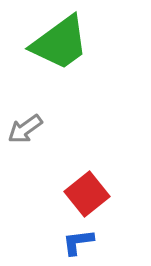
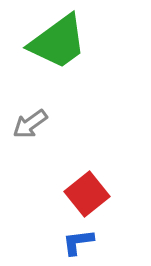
green trapezoid: moved 2 px left, 1 px up
gray arrow: moved 5 px right, 5 px up
